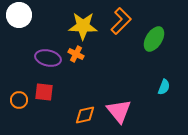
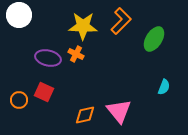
red square: rotated 18 degrees clockwise
